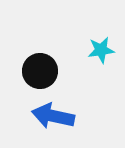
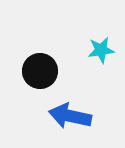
blue arrow: moved 17 px right
